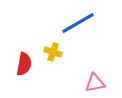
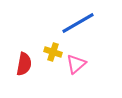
pink triangle: moved 19 px left, 19 px up; rotated 30 degrees counterclockwise
